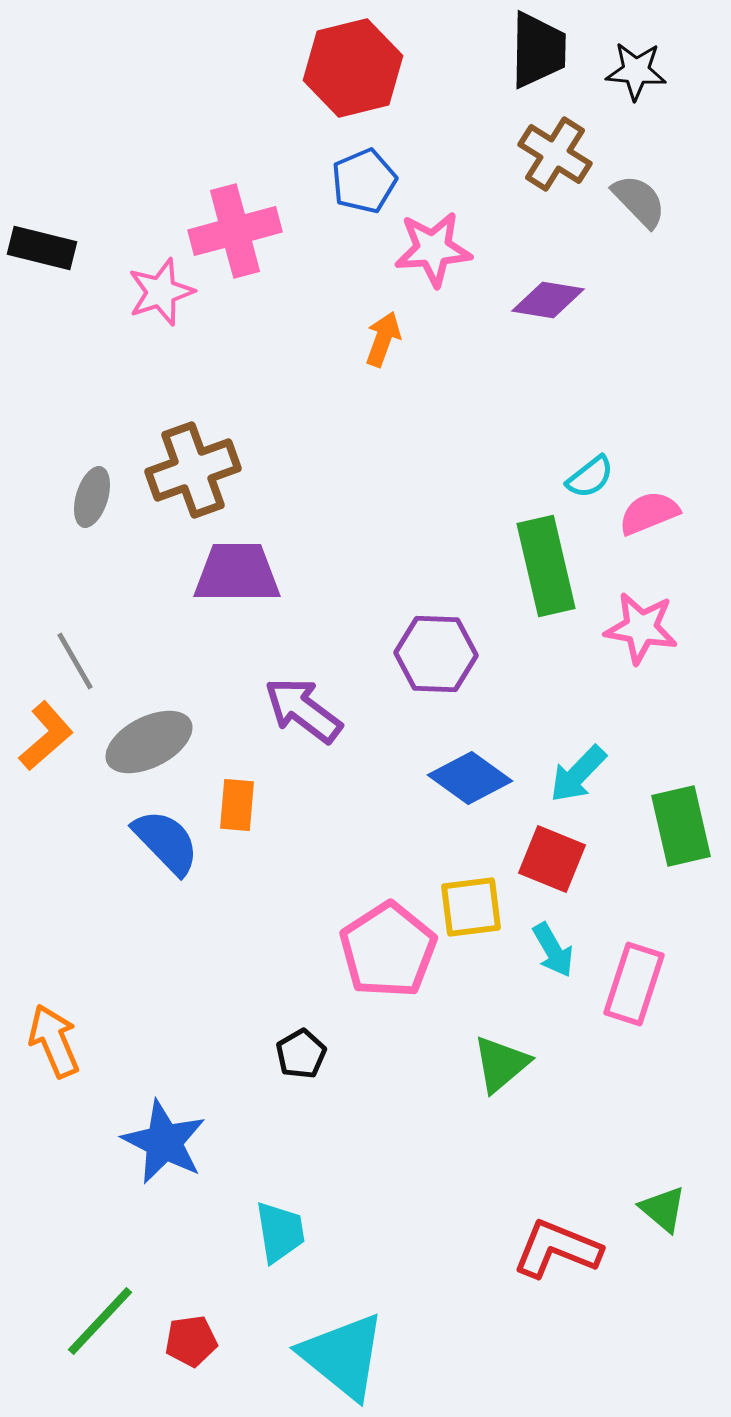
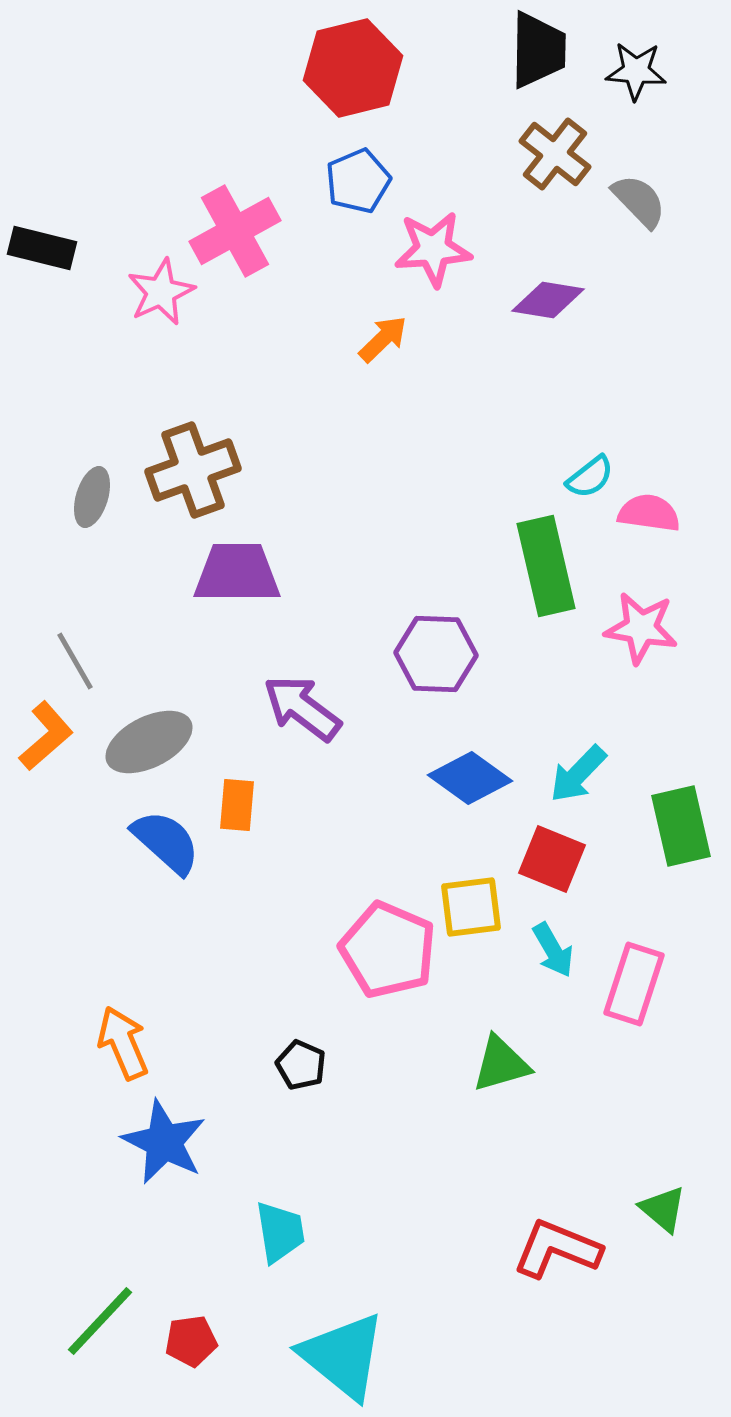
brown cross at (555, 154): rotated 6 degrees clockwise
blue pentagon at (364, 181): moved 6 px left
pink cross at (235, 231): rotated 14 degrees counterclockwise
pink star at (161, 292): rotated 6 degrees counterclockwise
orange arrow at (383, 339): rotated 26 degrees clockwise
pink semicircle at (649, 513): rotated 30 degrees clockwise
purple arrow at (303, 710): moved 1 px left, 2 px up
blue semicircle at (166, 842): rotated 4 degrees counterclockwise
pink pentagon at (388, 950): rotated 16 degrees counterclockwise
orange arrow at (54, 1041): moved 69 px right, 2 px down
black pentagon at (301, 1054): moved 11 px down; rotated 18 degrees counterclockwise
green triangle at (501, 1064): rotated 24 degrees clockwise
